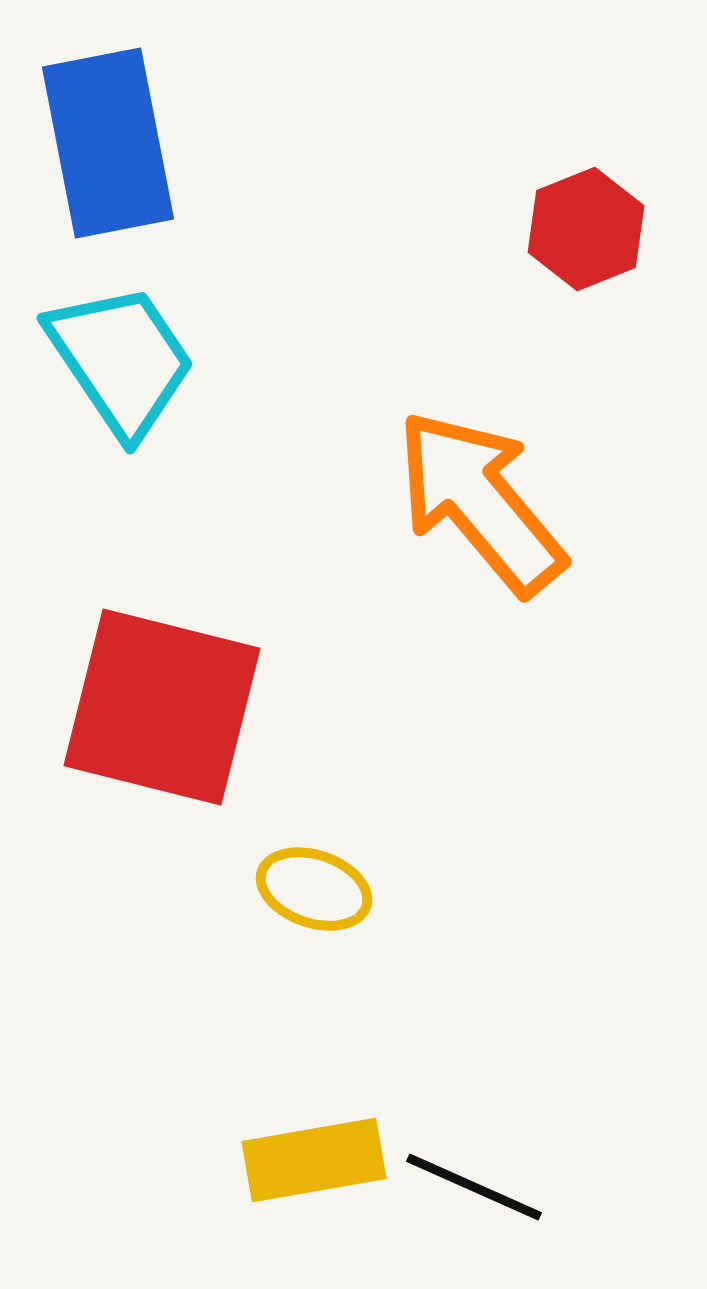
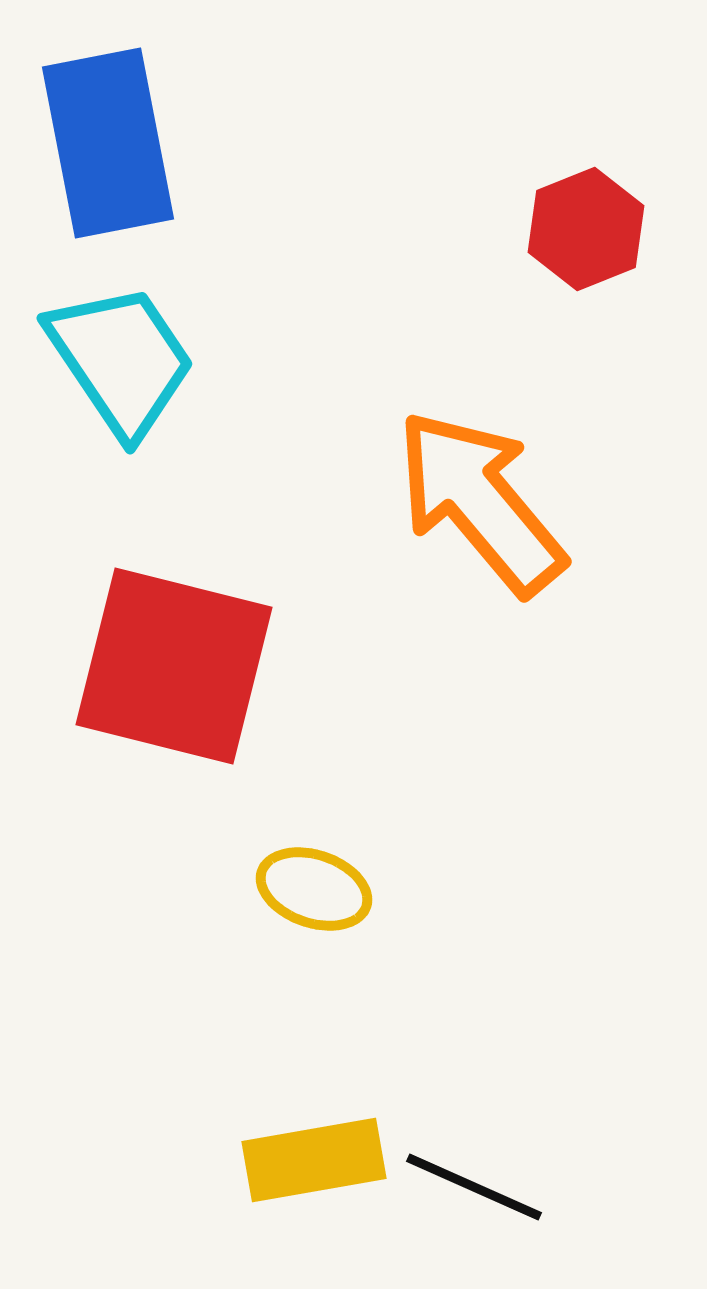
red square: moved 12 px right, 41 px up
